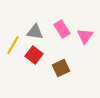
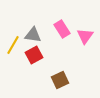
gray triangle: moved 2 px left, 3 px down
red square: rotated 24 degrees clockwise
brown square: moved 1 px left, 12 px down
